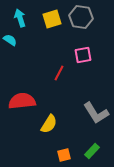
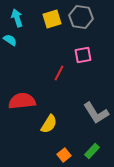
cyan arrow: moved 3 px left
orange square: rotated 24 degrees counterclockwise
